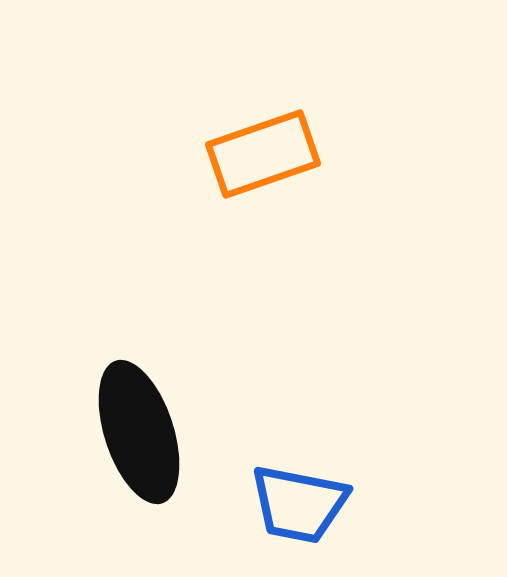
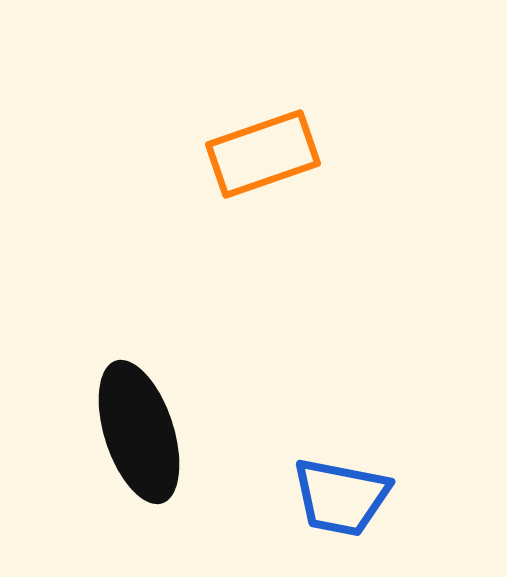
blue trapezoid: moved 42 px right, 7 px up
